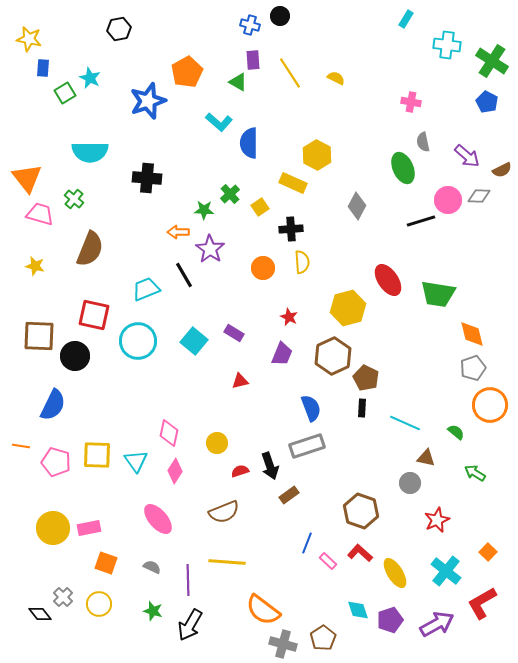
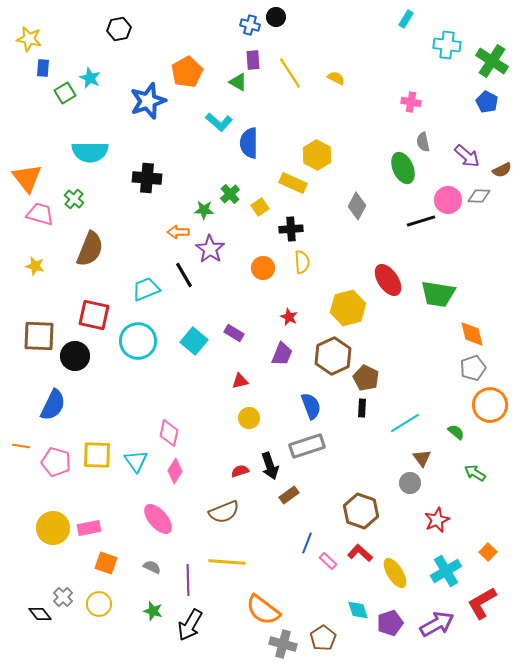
black circle at (280, 16): moved 4 px left, 1 px down
blue semicircle at (311, 408): moved 2 px up
cyan line at (405, 423): rotated 56 degrees counterclockwise
yellow circle at (217, 443): moved 32 px right, 25 px up
brown triangle at (426, 458): moved 4 px left; rotated 42 degrees clockwise
cyan cross at (446, 571): rotated 20 degrees clockwise
purple pentagon at (390, 620): moved 3 px down
